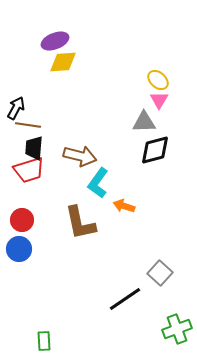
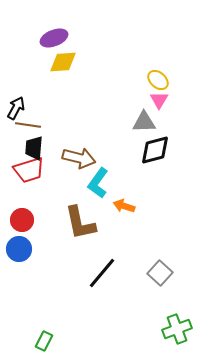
purple ellipse: moved 1 px left, 3 px up
brown arrow: moved 1 px left, 2 px down
black line: moved 23 px left, 26 px up; rotated 16 degrees counterclockwise
green rectangle: rotated 30 degrees clockwise
